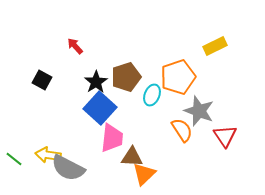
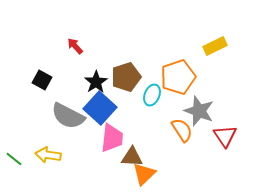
gray semicircle: moved 52 px up
